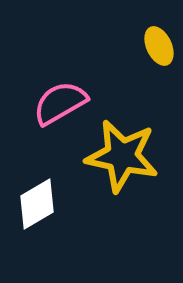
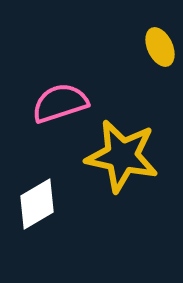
yellow ellipse: moved 1 px right, 1 px down
pink semicircle: rotated 12 degrees clockwise
